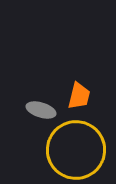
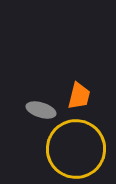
yellow circle: moved 1 px up
